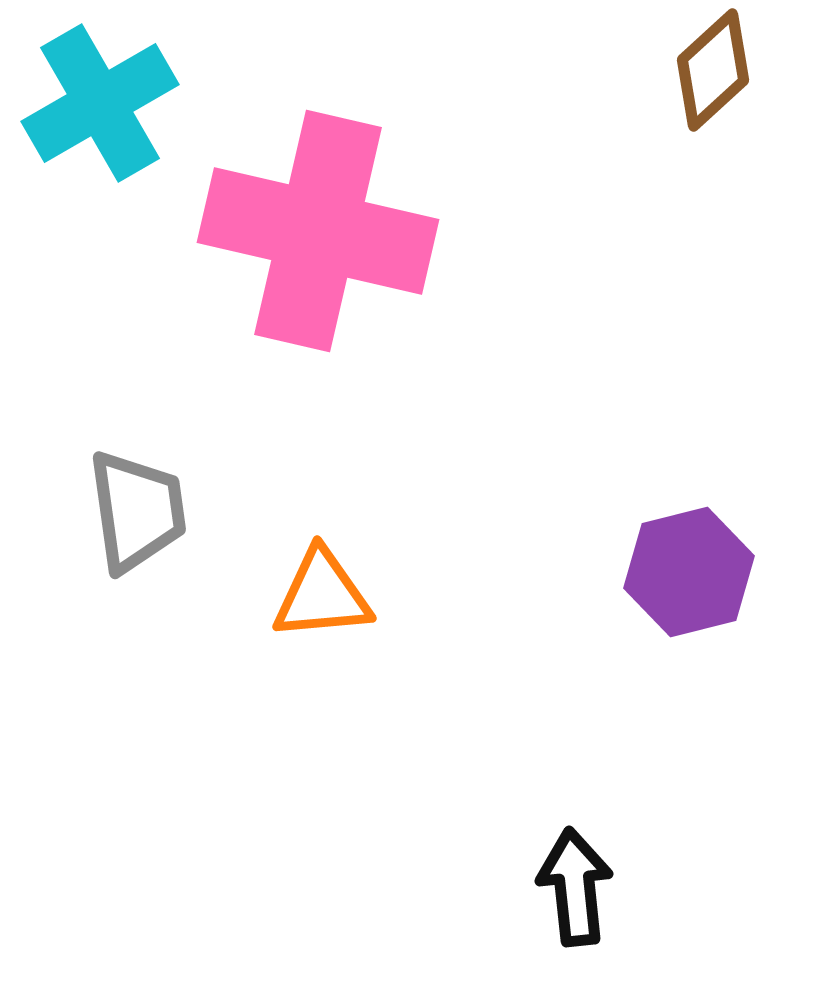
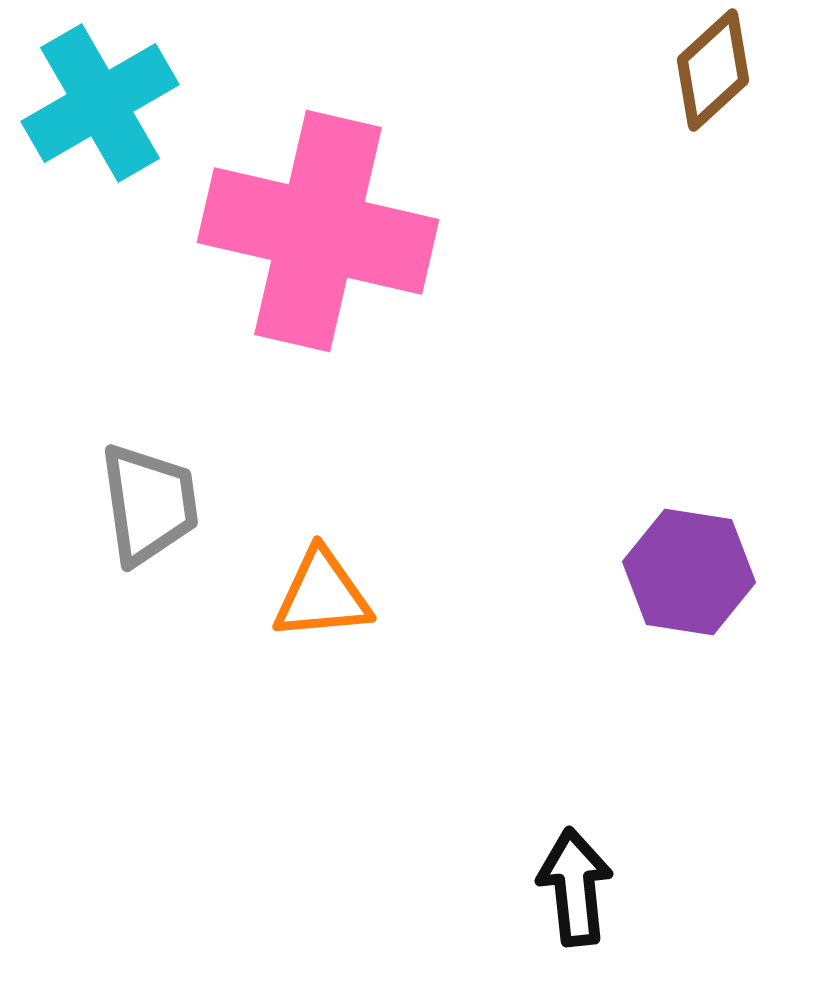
gray trapezoid: moved 12 px right, 7 px up
purple hexagon: rotated 23 degrees clockwise
